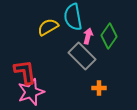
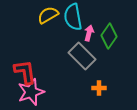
yellow semicircle: moved 12 px up
pink arrow: moved 1 px right, 3 px up
